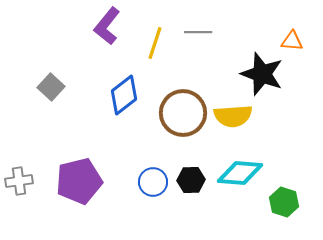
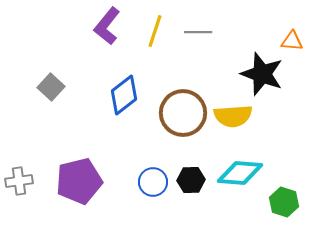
yellow line: moved 12 px up
